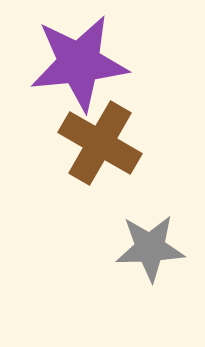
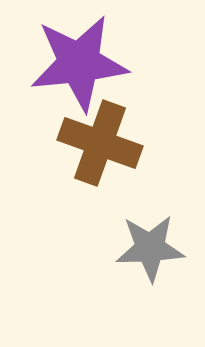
brown cross: rotated 10 degrees counterclockwise
